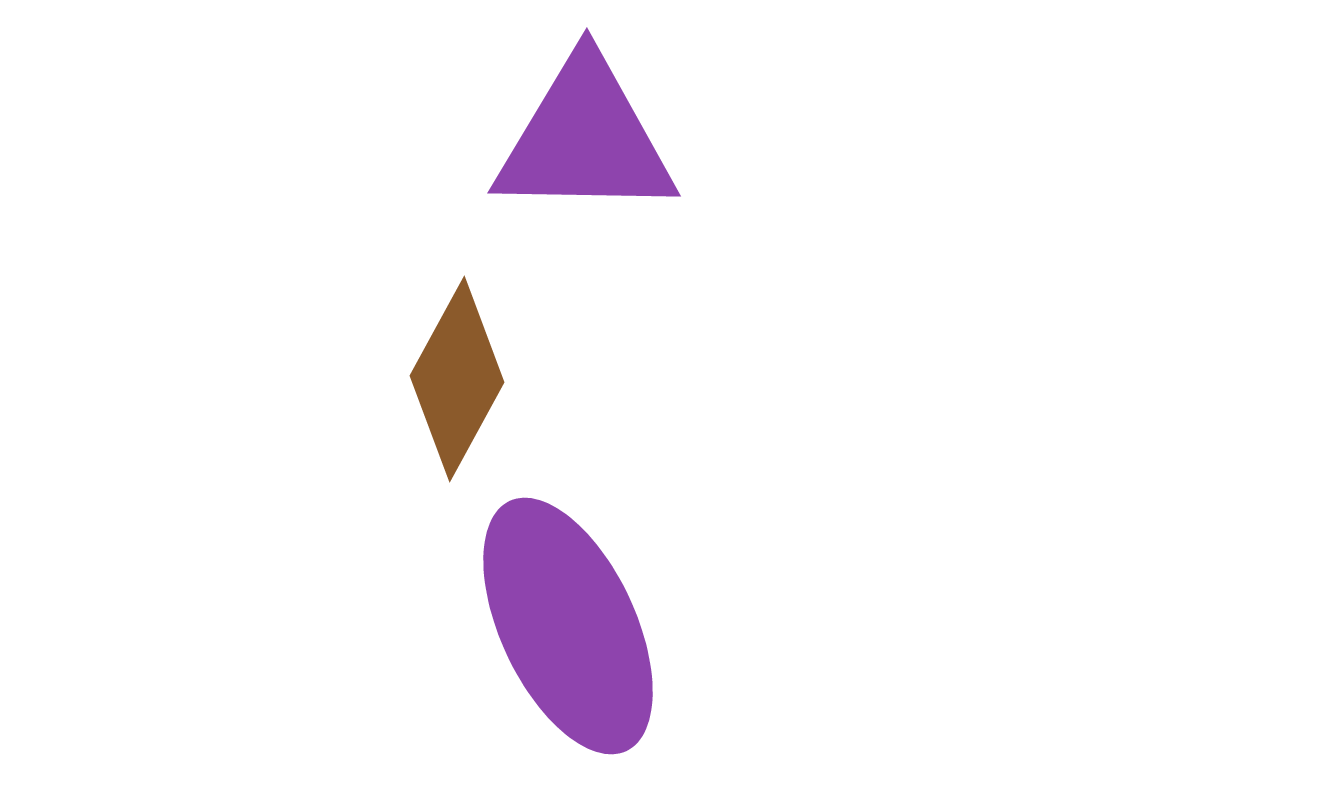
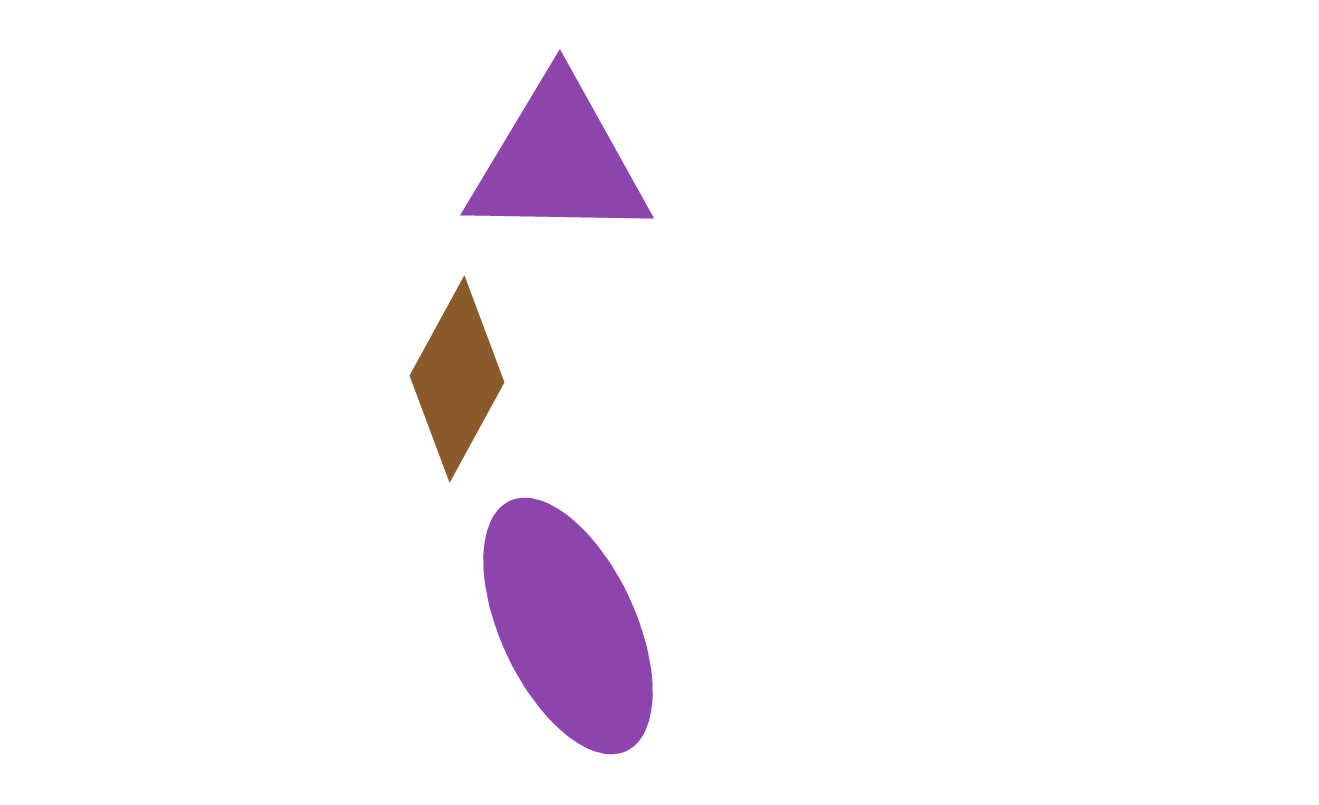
purple triangle: moved 27 px left, 22 px down
